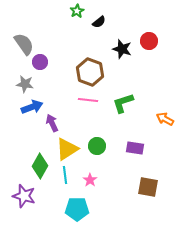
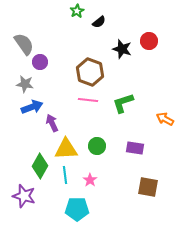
yellow triangle: moved 1 px left; rotated 30 degrees clockwise
